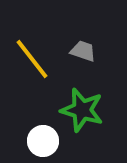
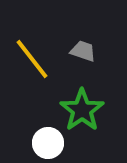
green star: rotated 21 degrees clockwise
white circle: moved 5 px right, 2 px down
